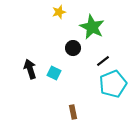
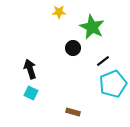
yellow star: rotated 16 degrees clockwise
cyan square: moved 23 px left, 20 px down
brown rectangle: rotated 64 degrees counterclockwise
